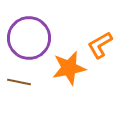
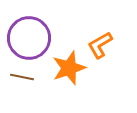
orange star: rotated 8 degrees counterclockwise
brown line: moved 3 px right, 5 px up
